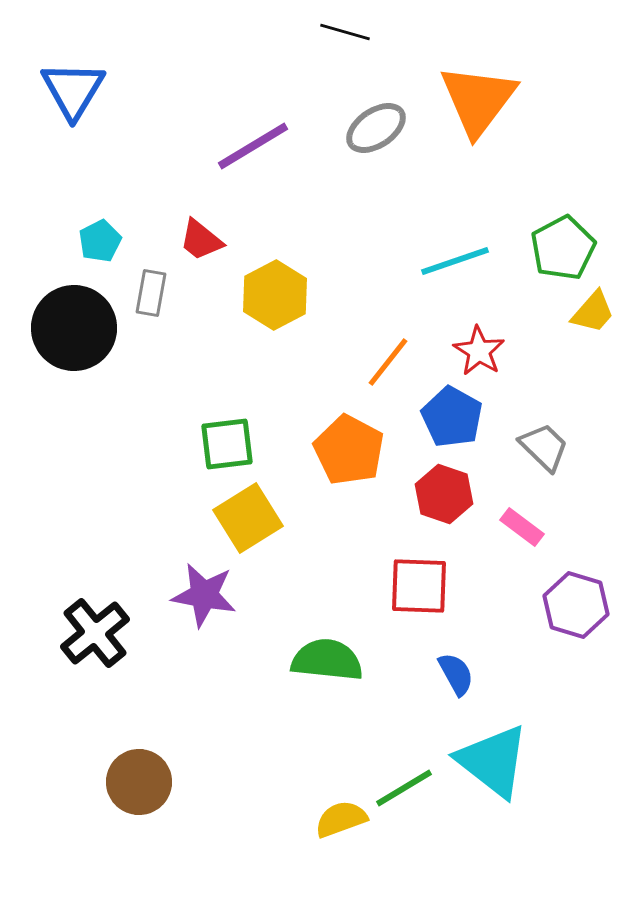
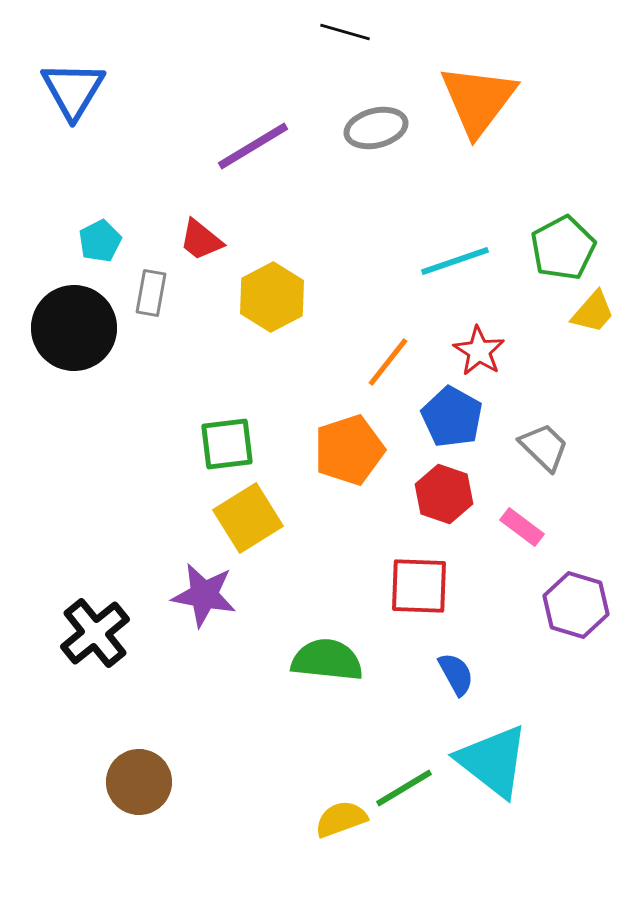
gray ellipse: rotated 20 degrees clockwise
yellow hexagon: moved 3 px left, 2 px down
orange pentagon: rotated 26 degrees clockwise
